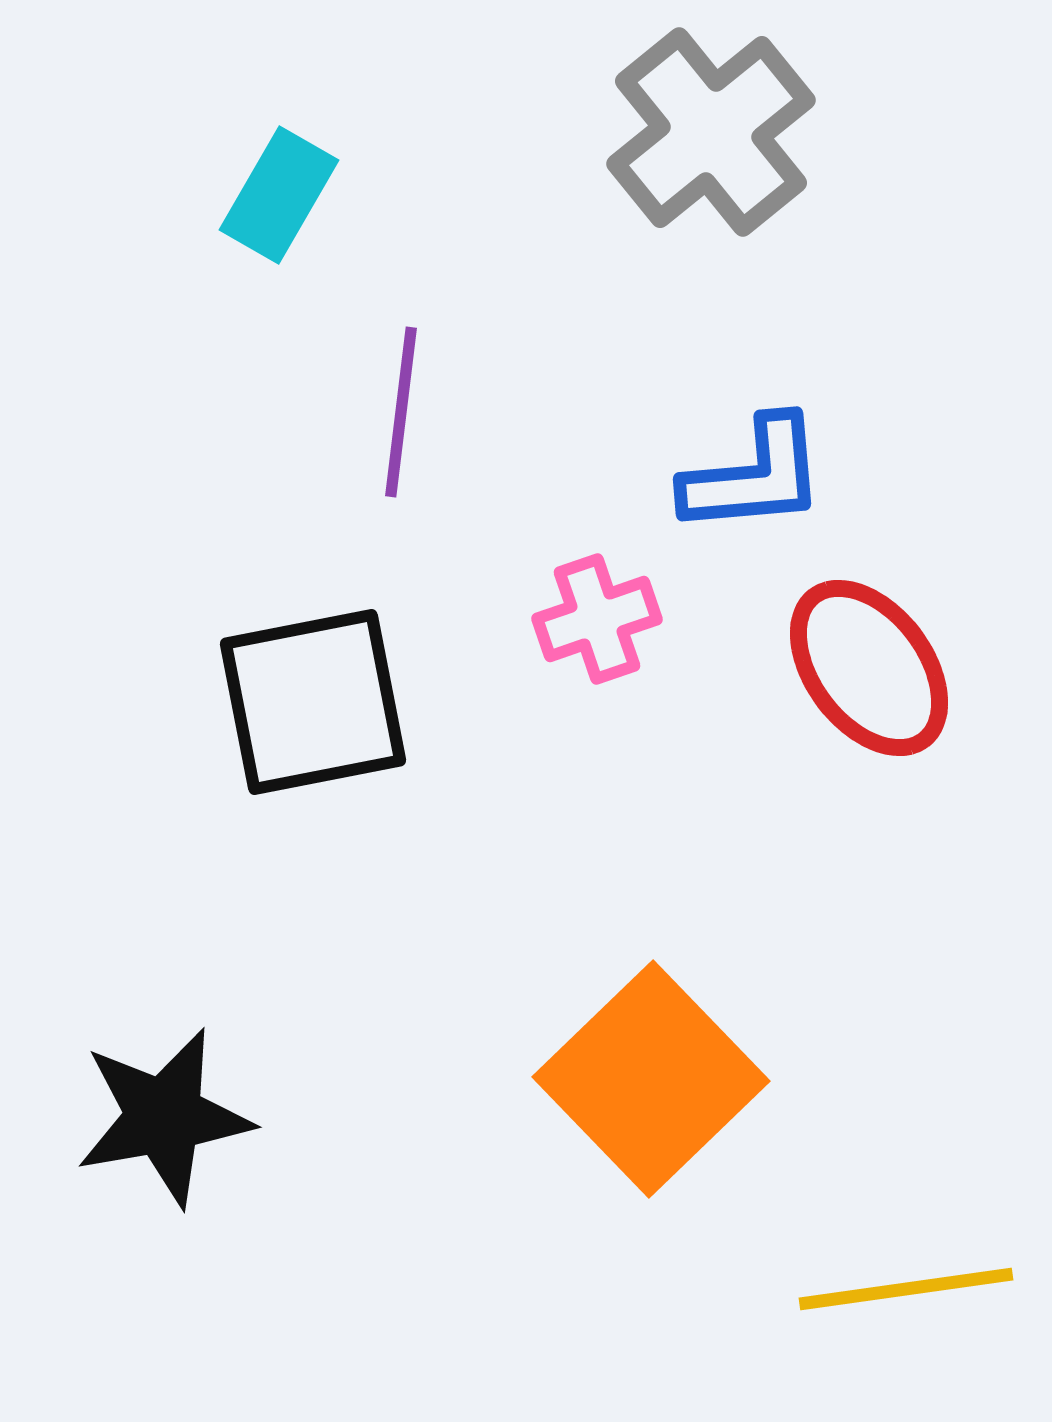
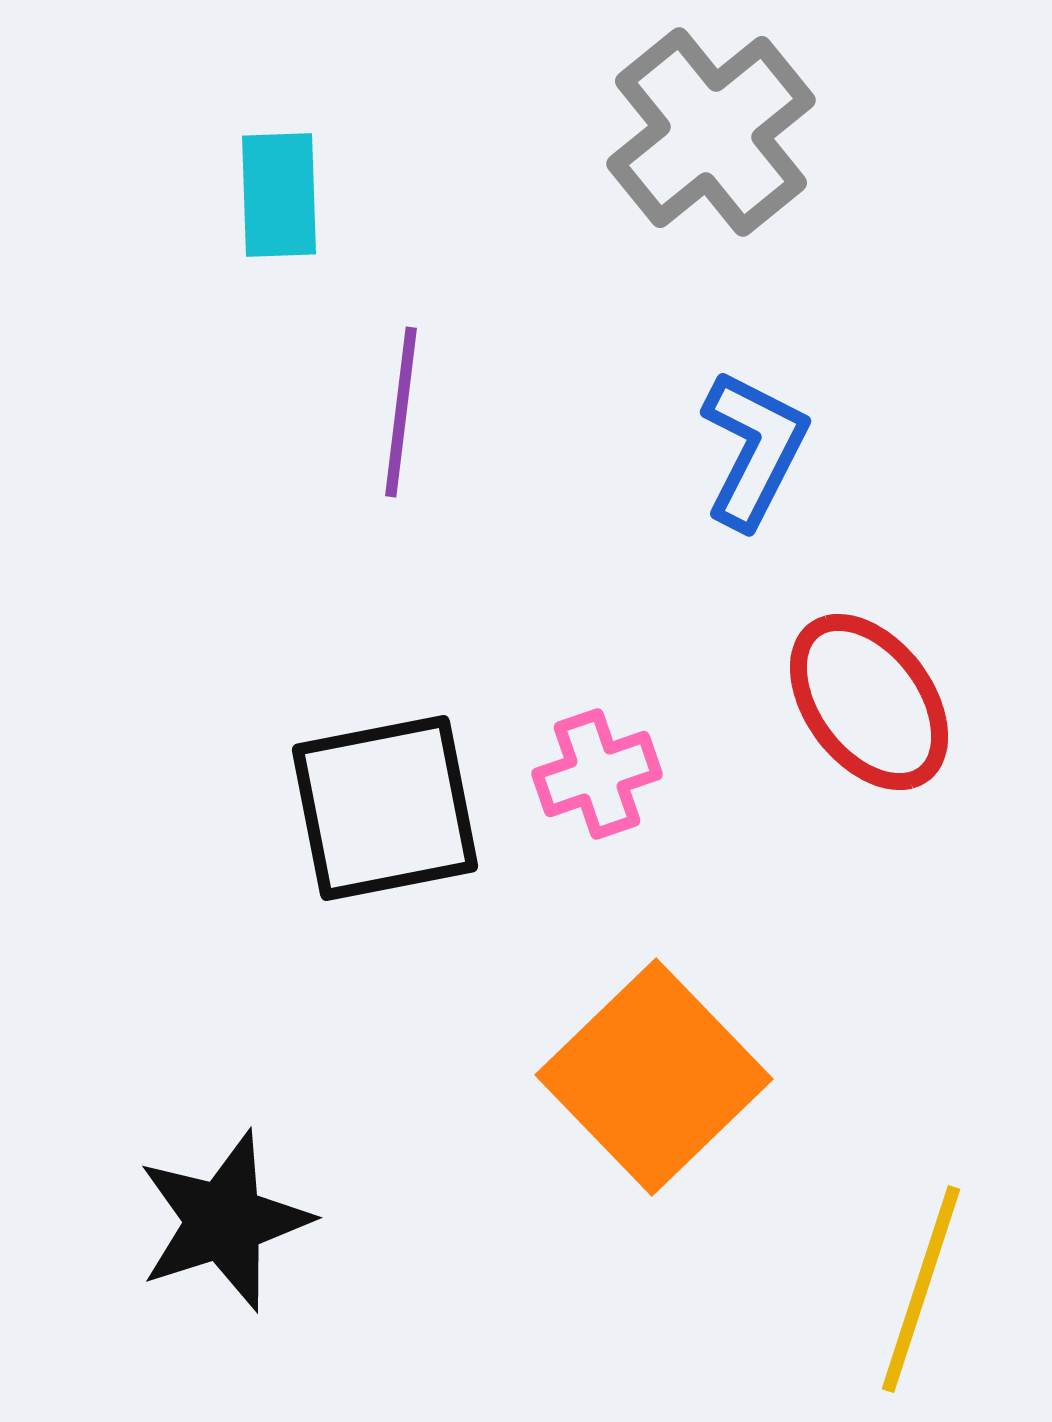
cyan rectangle: rotated 32 degrees counterclockwise
blue L-shape: moved 27 px up; rotated 58 degrees counterclockwise
pink cross: moved 155 px down
red ellipse: moved 34 px down
black square: moved 72 px right, 106 px down
orange square: moved 3 px right, 2 px up
black star: moved 60 px right, 104 px down; rotated 8 degrees counterclockwise
yellow line: moved 15 px right; rotated 64 degrees counterclockwise
